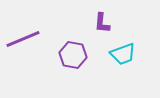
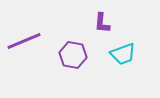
purple line: moved 1 px right, 2 px down
